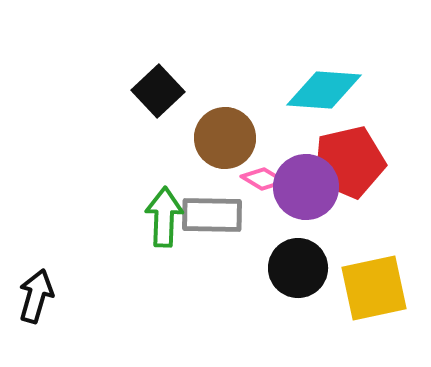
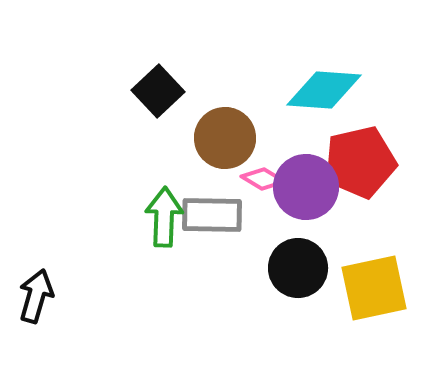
red pentagon: moved 11 px right
